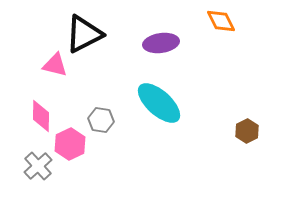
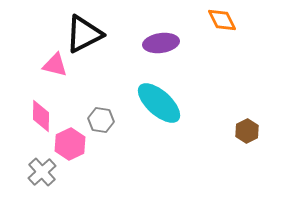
orange diamond: moved 1 px right, 1 px up
gray cross: moved 4 px right, 6 px down
